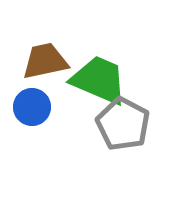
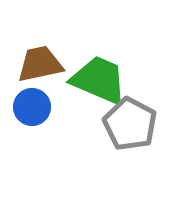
brown trapezoid: moved 5 px left, 3 px down
gray pentagon: moved 7 px right
